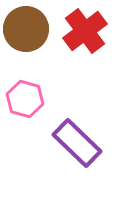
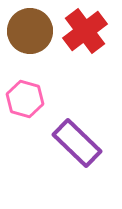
brown circle: moved 4 px right, 2 px down
